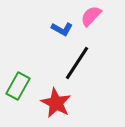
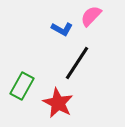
green rectangle: moved 4 px right
red star: moved 2 px right
